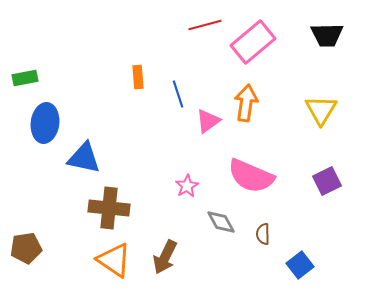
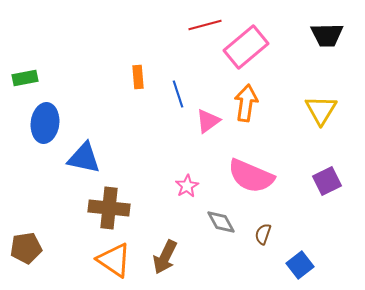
pink rectangle: moved 7 px left, 5 px down
brown semicircle: rotated 20 degrees clockwise
